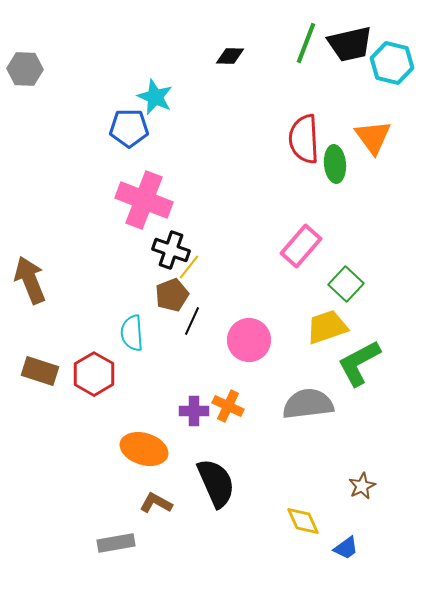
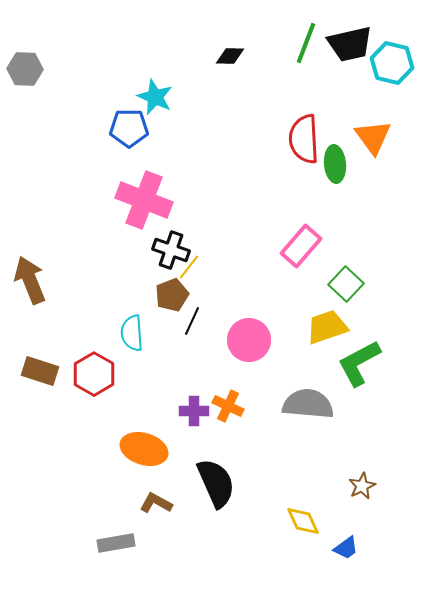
gray semicircle: rotated 12 degrees clockwise
